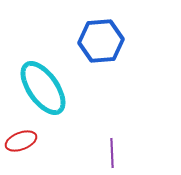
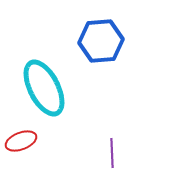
cyan ellipse: moved 1 px right; rotated 8 degrees clockwise
